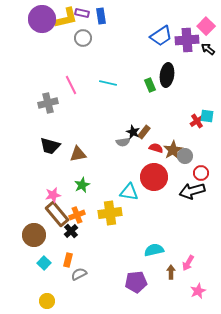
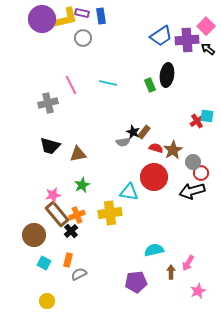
gray circle at (185, 156): moved 8 px right, 6 px down
cyan square at (44, 263): rotated 16 degrees counterclockwise
